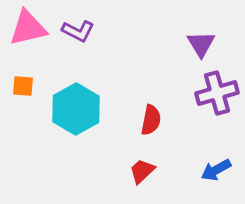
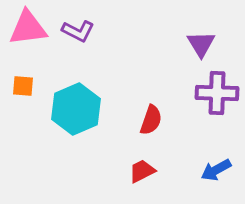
pink triangle: rotated 6 degrees clockwise
purple cross: rotated 18 degrees clockwise
cyan hexagon: rotated 6 degrees clockwise
red semicircle: rotated 8 degrees clockwise
red trapezoid: rotated 16 degrees clockwise
